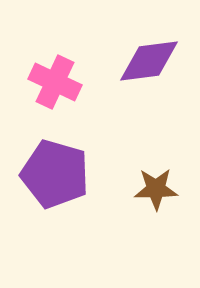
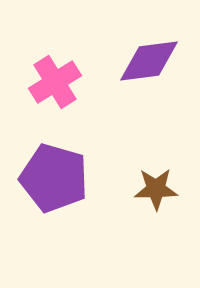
pink cross: rotated 33 degrees clockwise
purple pentagon: moved 1 px left, 4 px down
